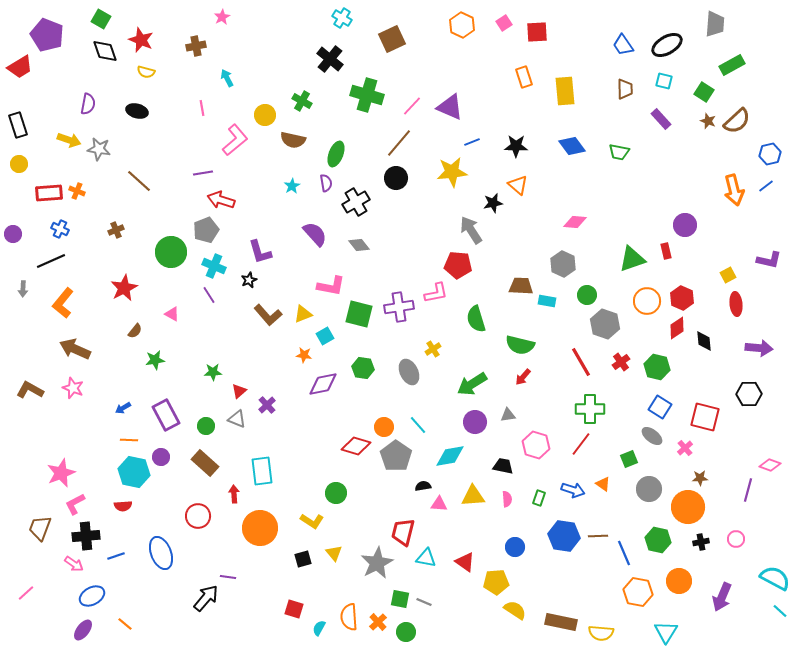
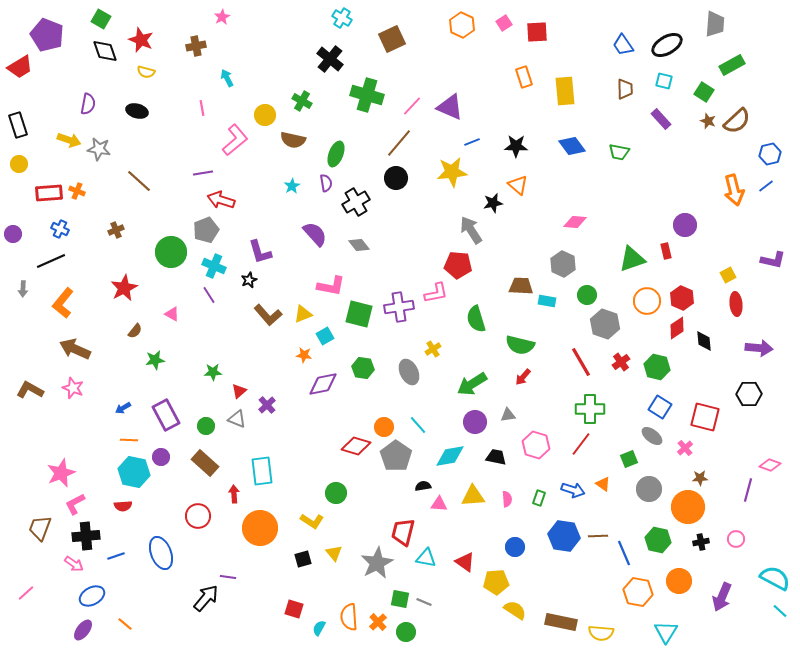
purple L-shape at (769, 260): moved 4 px right
black trapezoid at (503, 466): moved 7 px left, 9 px up
